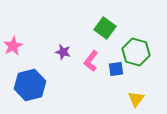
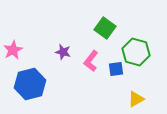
pink star: moved 4 px down
blue hexagon: moved 1 px up
yellow triangle: rotated 24 degrees clockwise
